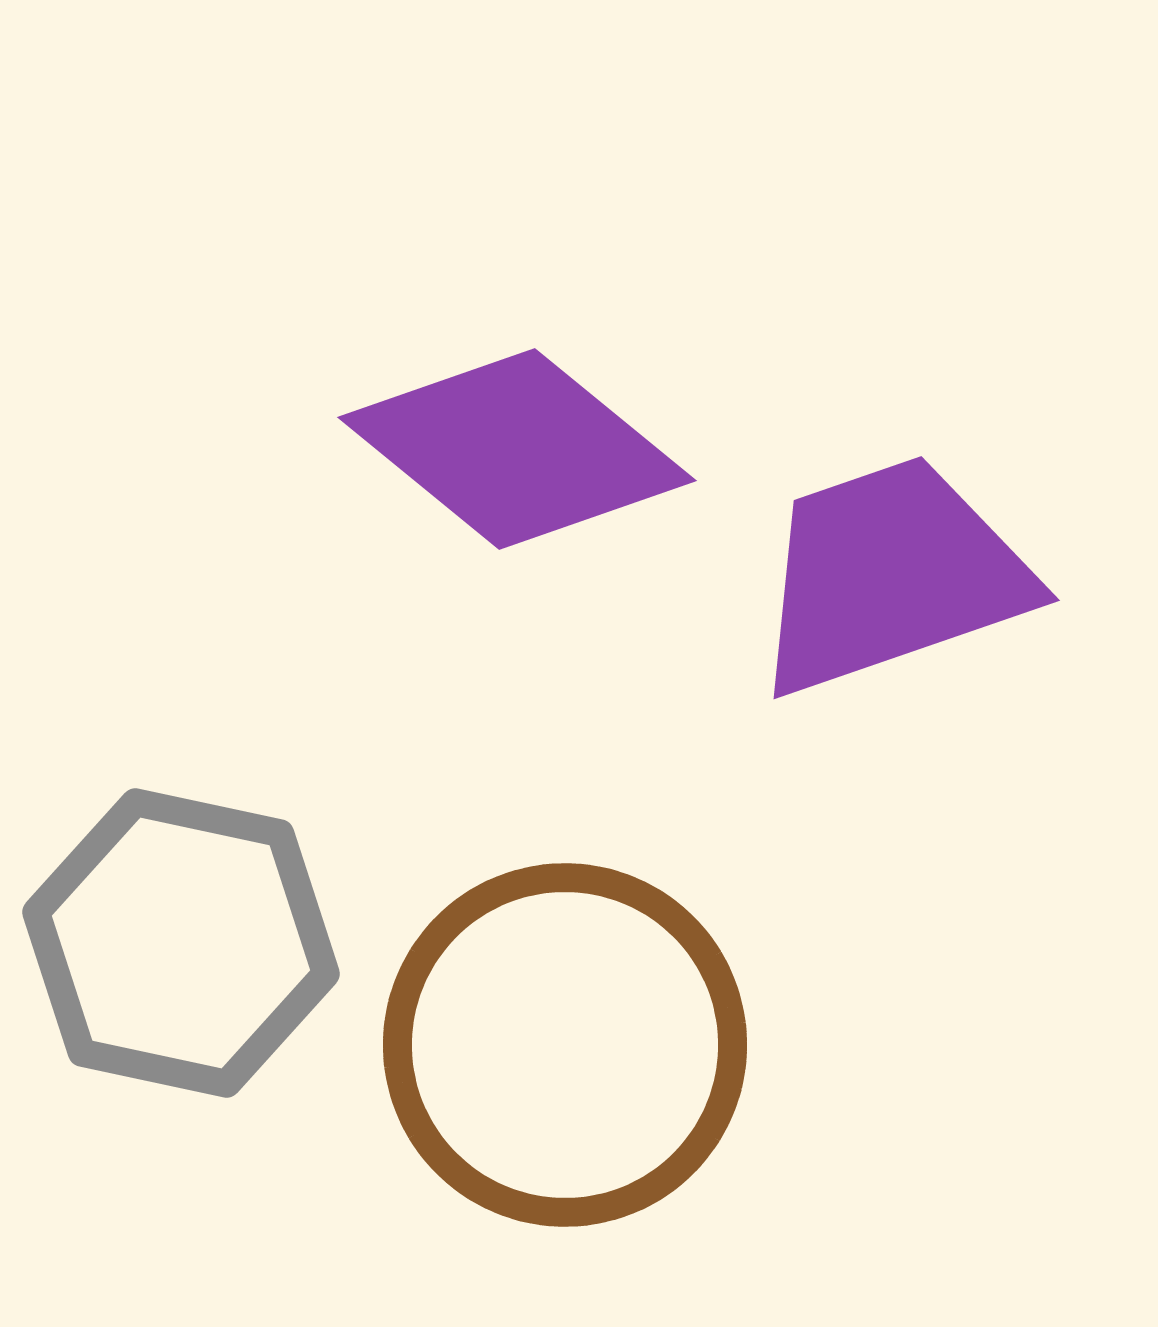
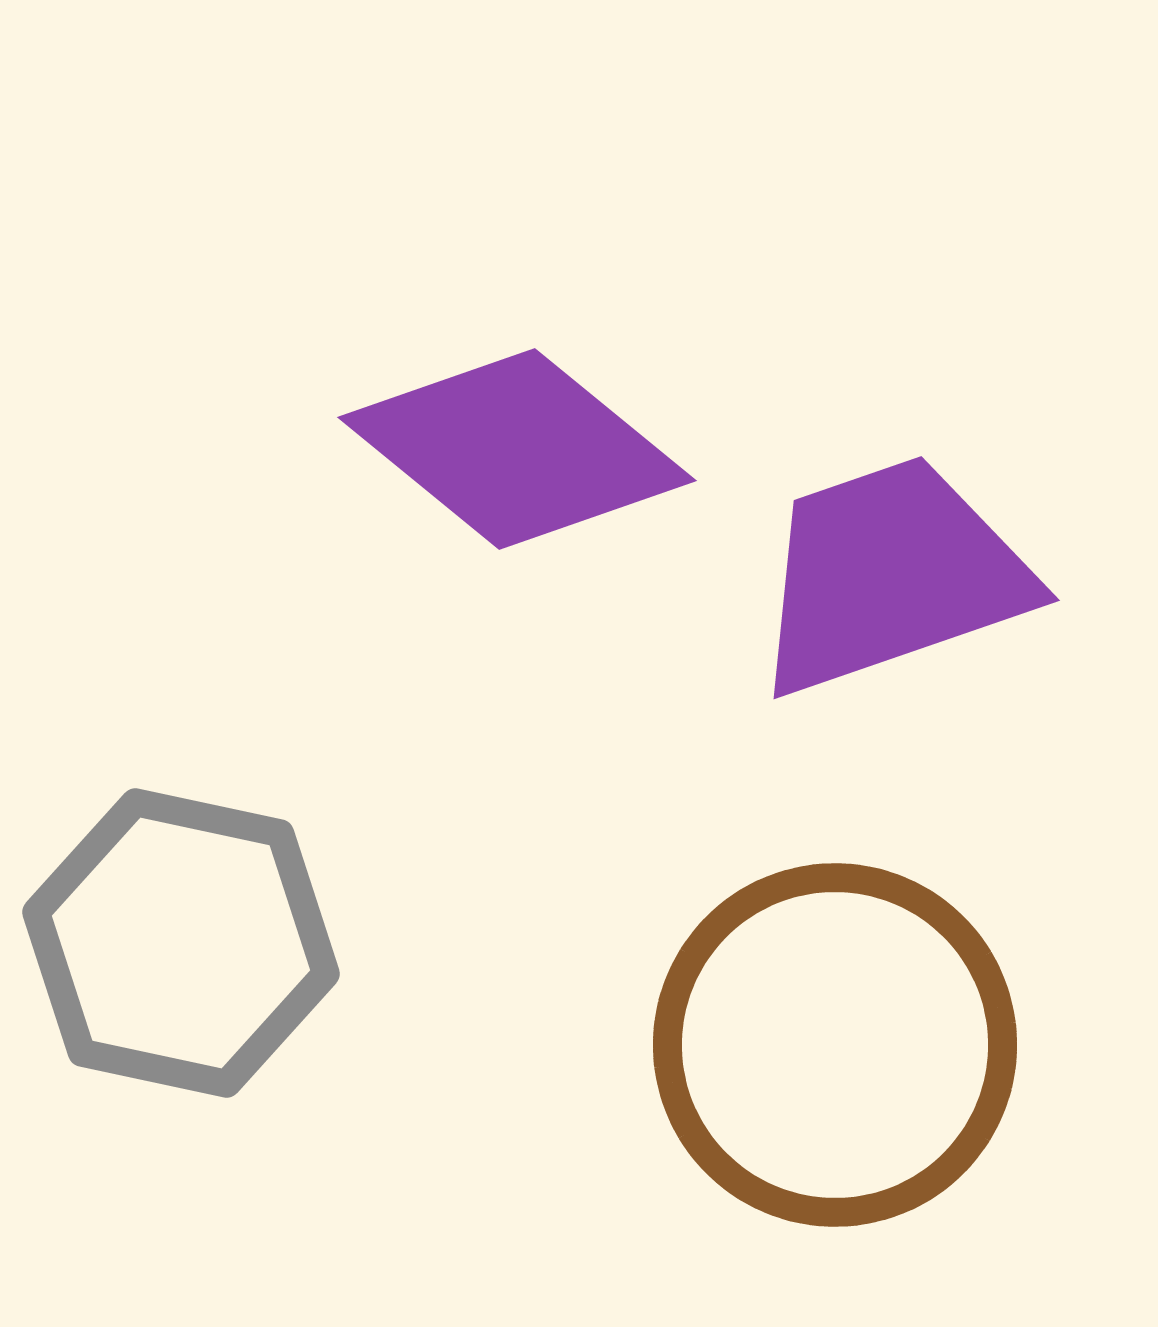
brown circle: moved 270 px right
